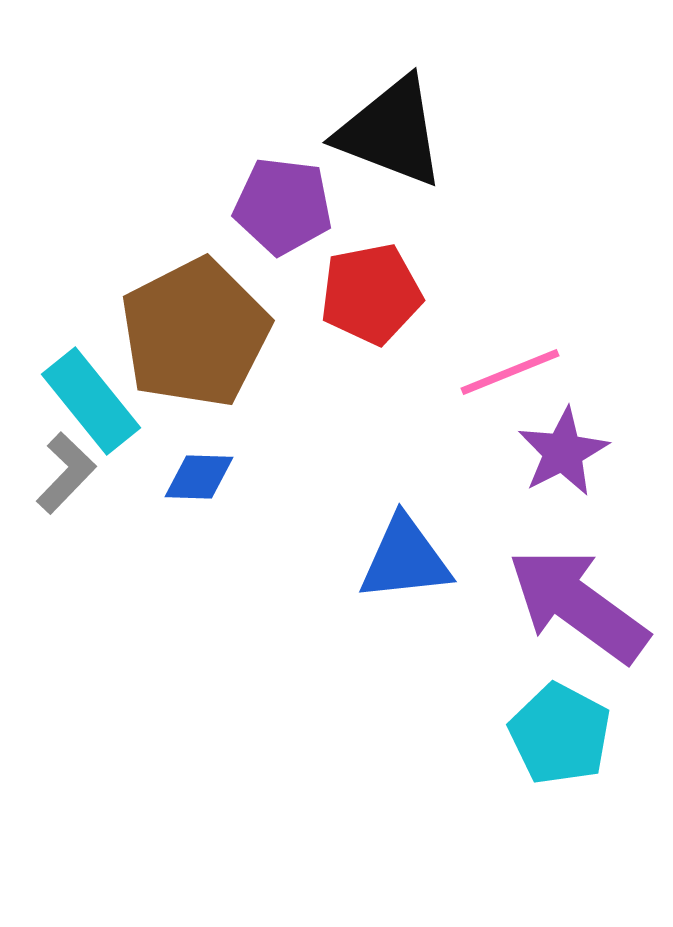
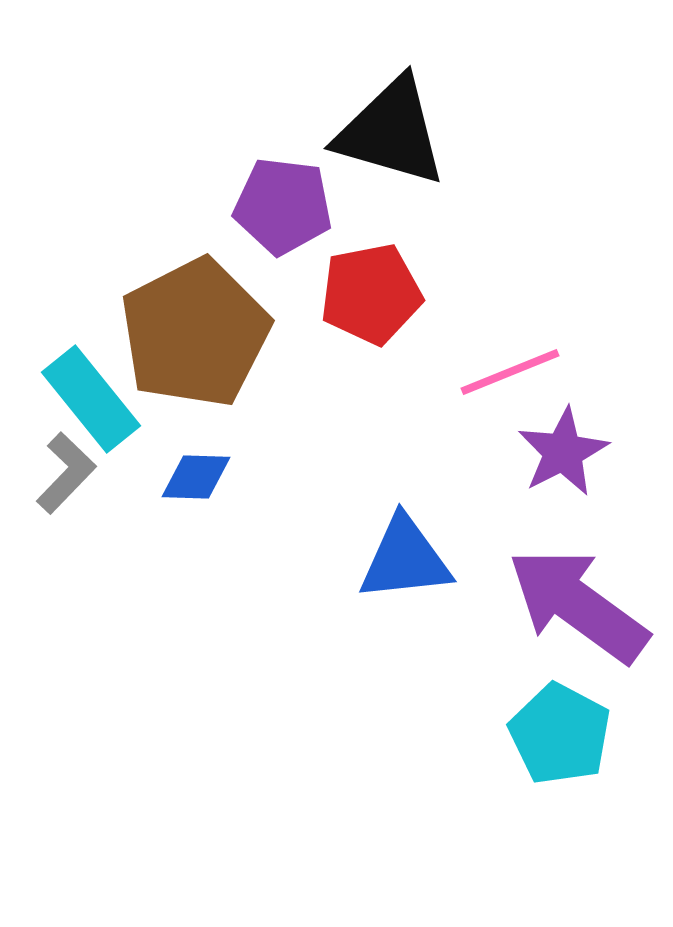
black triangle: rotated 5 degrees counterclockwise
cyan rectangle: moved 2 px up
blue diamond: moved 3 px left
